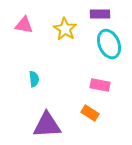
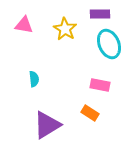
purple triangle: rotated 28 degrees counterclockwise
